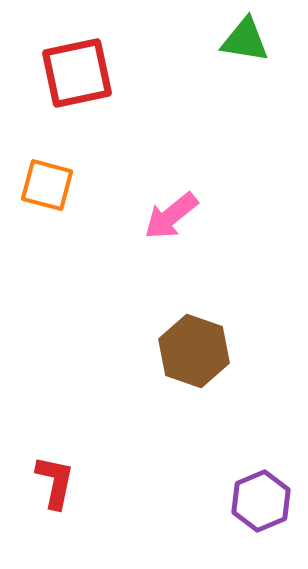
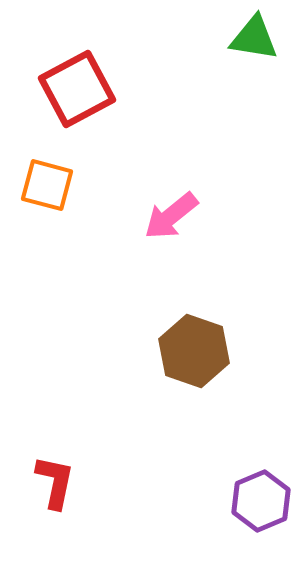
green triangle: moved 9 px right, 2 px up
red square: moved 16 px down; rotated 16 degrees counterclockwise
